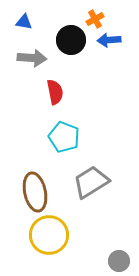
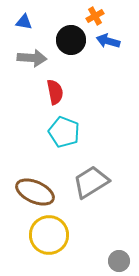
orange cross: moved 3 px up
blue arrow: moved 1 px left, 1 px down; rotated 20 degrees clockwise
cyan pentagon: moved 5 px up
brown ellipse: rotated 54 degrees counterclockwise
